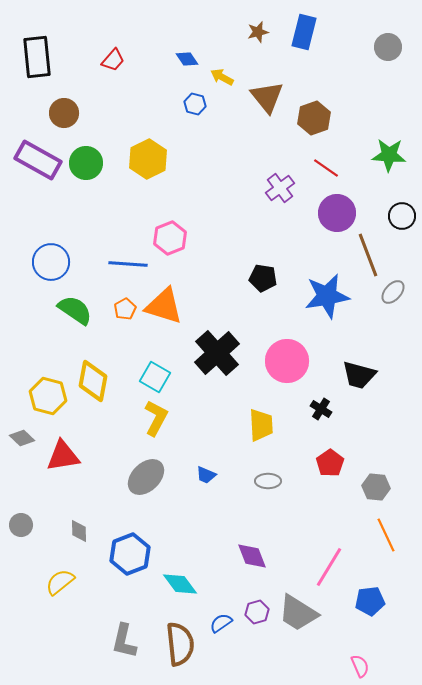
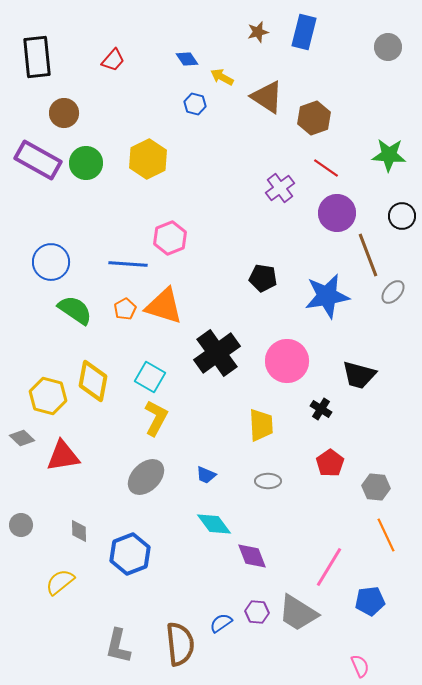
brown triangle at (267, 97): rotated 18 degrees counterclockwise
black cross at (217, 353): rotated 6 degrees clockwise
cyan square at (155, 377): moved 5 px left
cyan diamond at (180, 584): moved 34 px right, 60 px up
purple hexagon at (257, 612): rotated 20 degrees clockwise
gray L-shape at (124, 641): moved 6 px left, 5 px down
